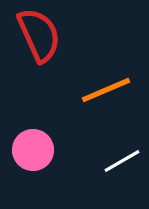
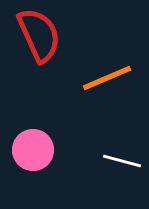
orange line: moved 1 px right, 12 px up
white line: rotated 45 degrees clockwise
